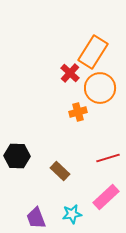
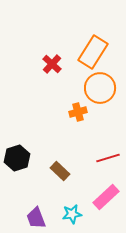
red cross: moved 18 px left, 9 px up
black hexagon: moved 2 px down; rotated 20 degrees counterclockwise
